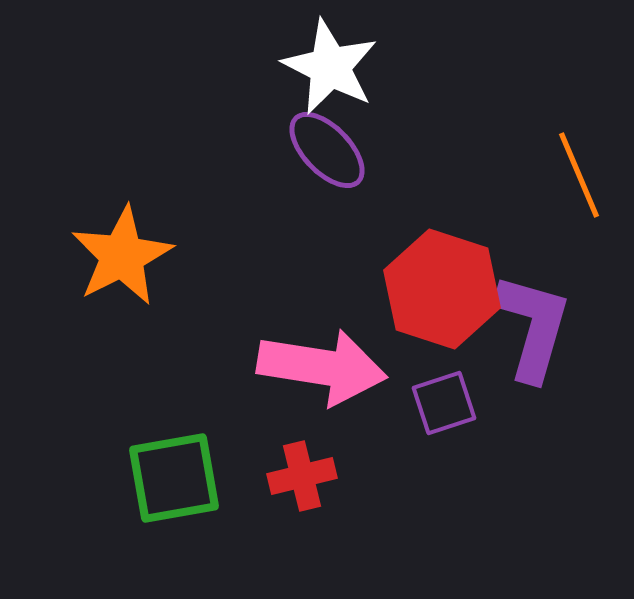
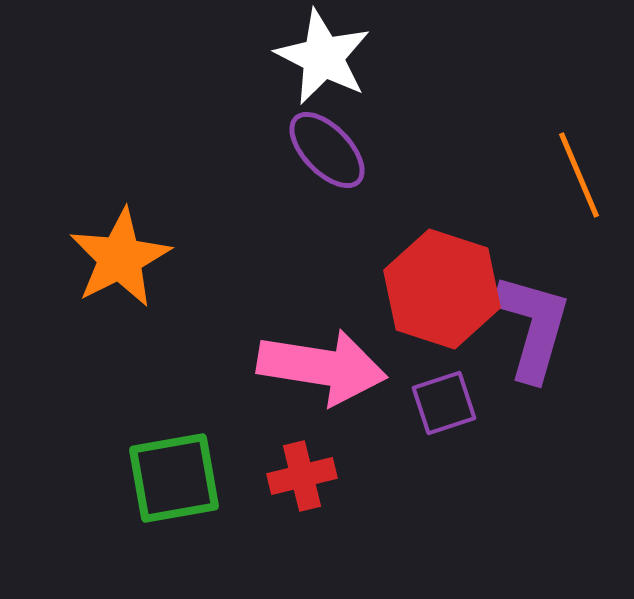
white star: moved 7 px left, 10 px up
orange star: moved 2 px left, 2 px down
